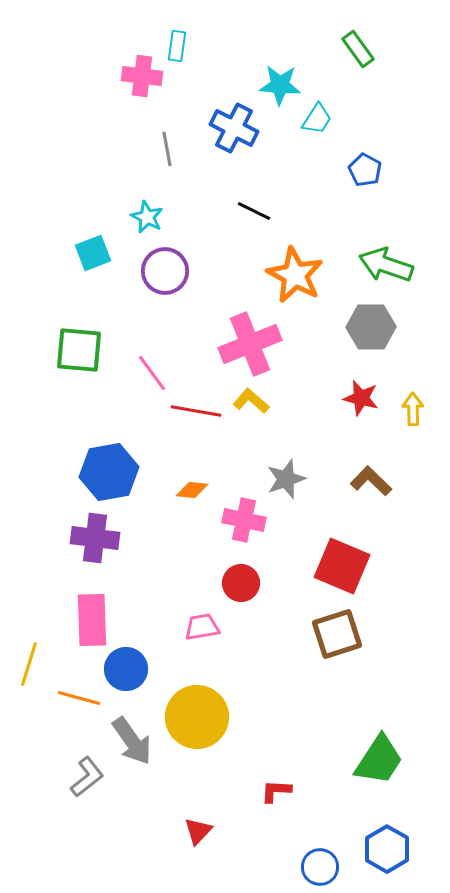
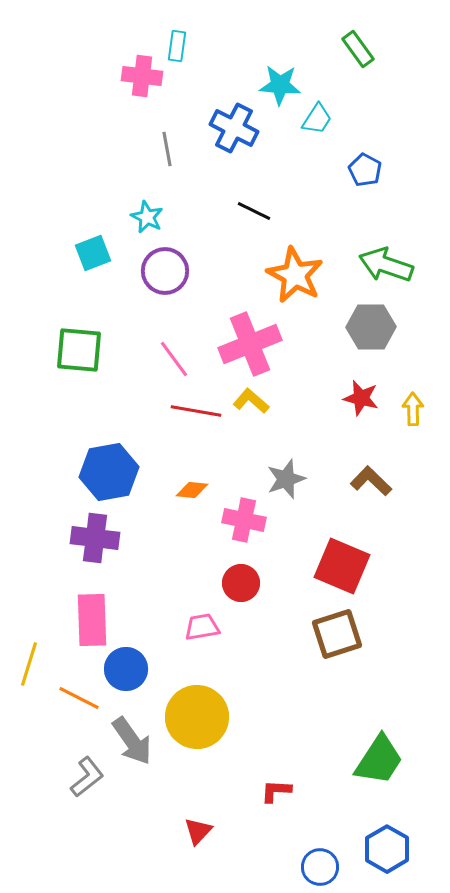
pink line at (152, 373): moved 22 px right, 14 px up
orange line at (79, 698): rotated 12 degrees clockwise
